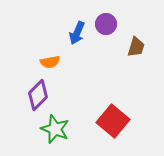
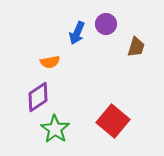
purple diamond: moved 2 px down; rotated 12 degrees clockwise
green star: rotated 12 degrees clockwise
